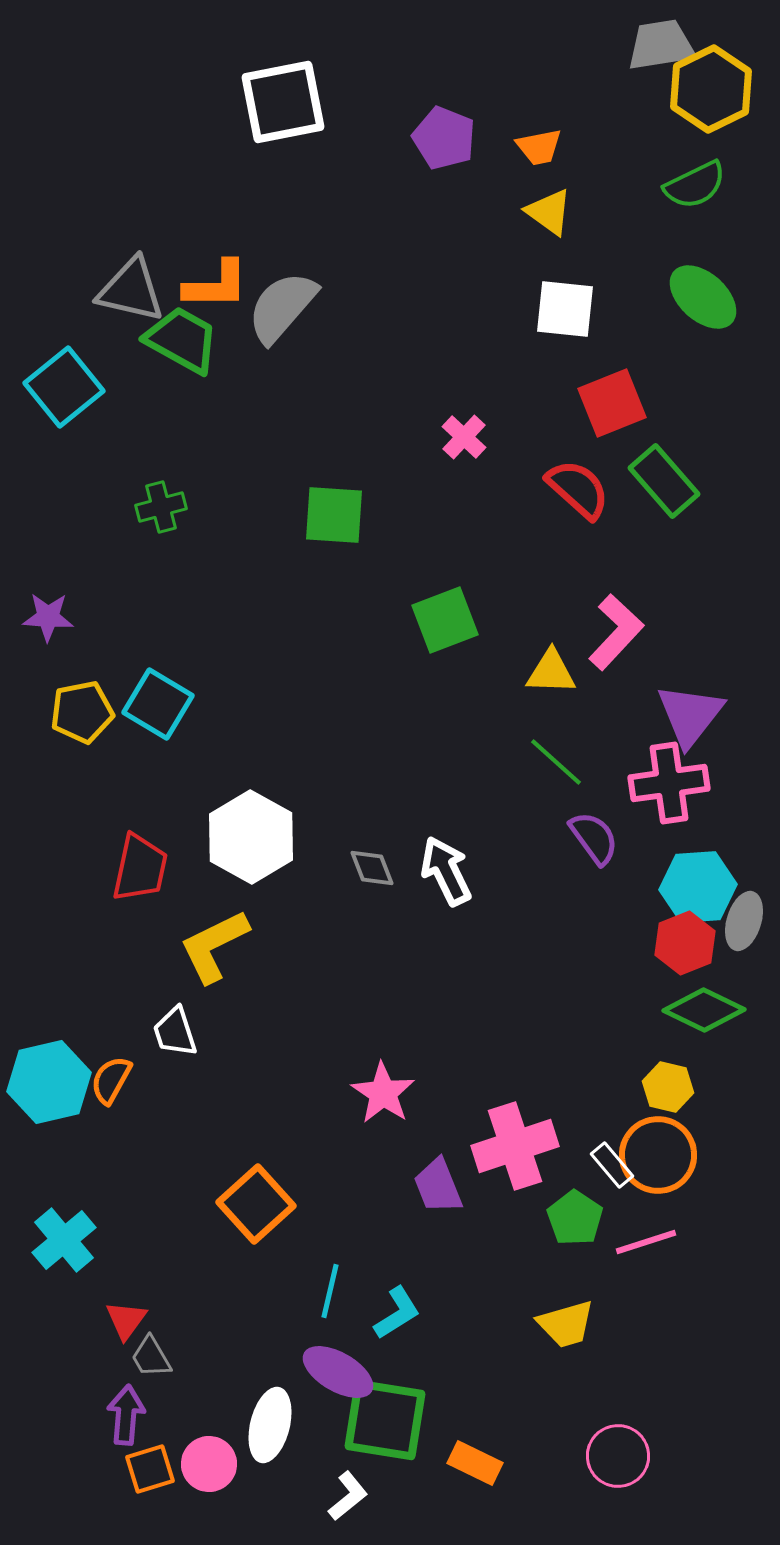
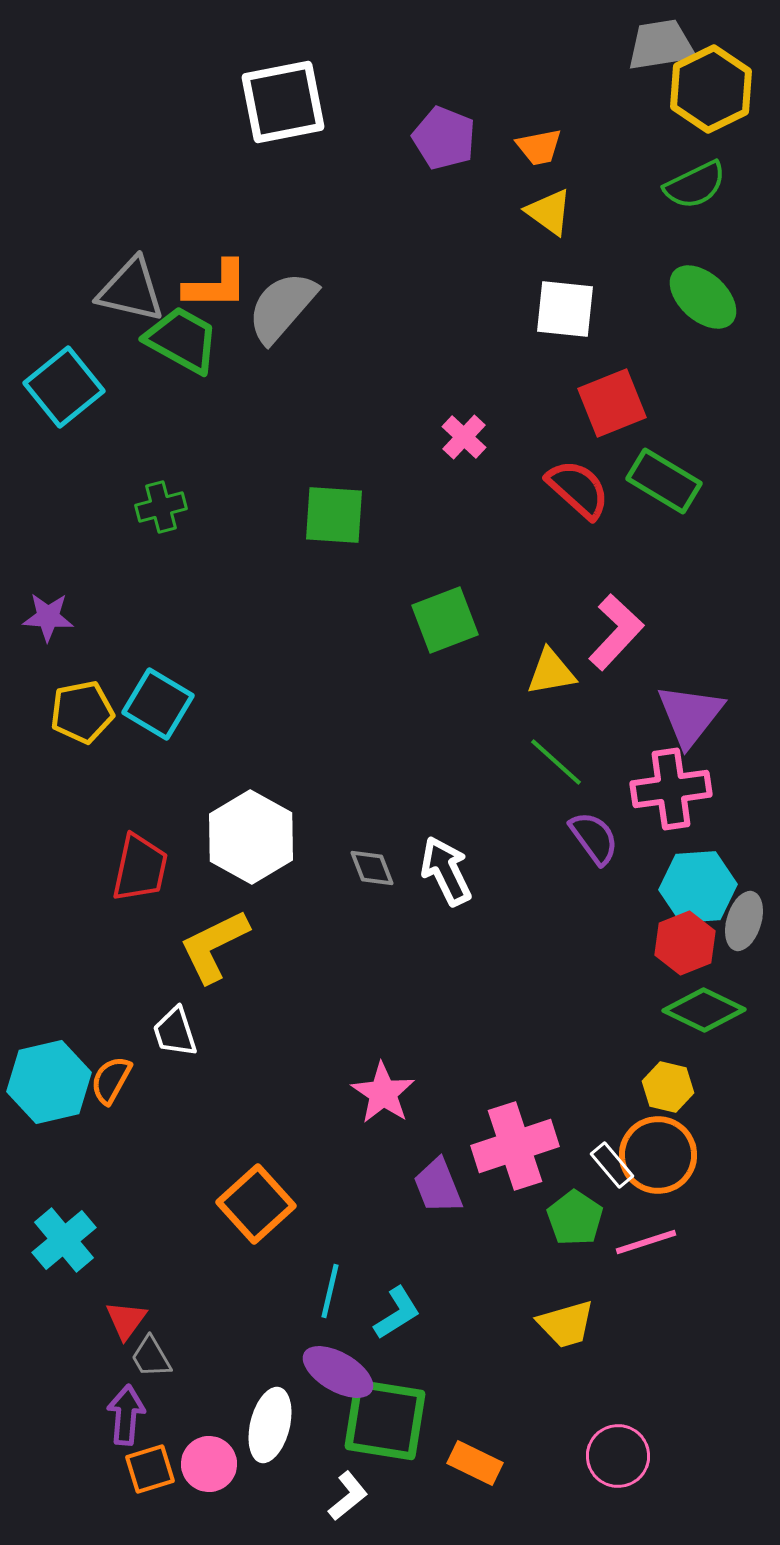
green rectangle at (664, 481): rotated 18 degrees counterclockwise
yellow triangle at (551, 672): rotated 12 degrees counterclockwise
pink cross at (669, 783): moved 2 px right, 6 px down
